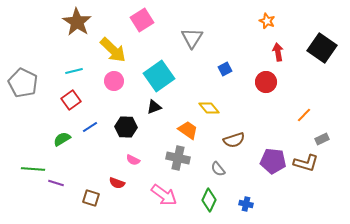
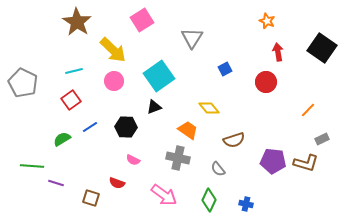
orange line: moved 4 px right, 5 px up
green line: moved 1 px left, 3 px up
